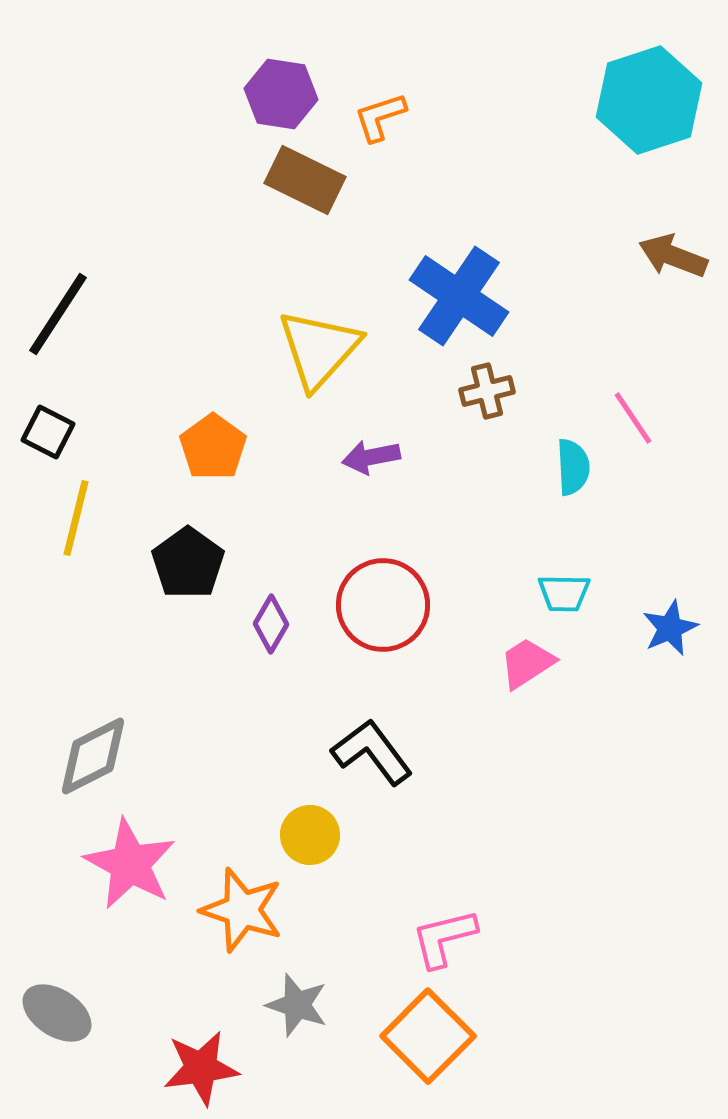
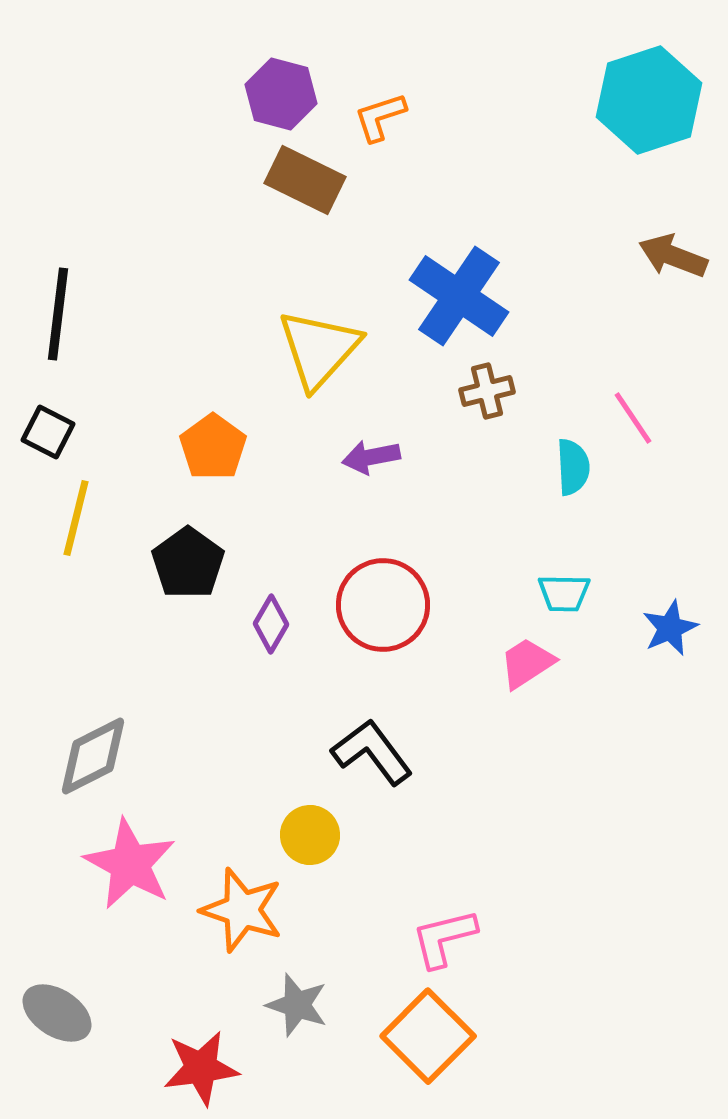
purple hexagon: rotated 6 degrees clockwise
black line: rotated 26 degrees counterclockwise
